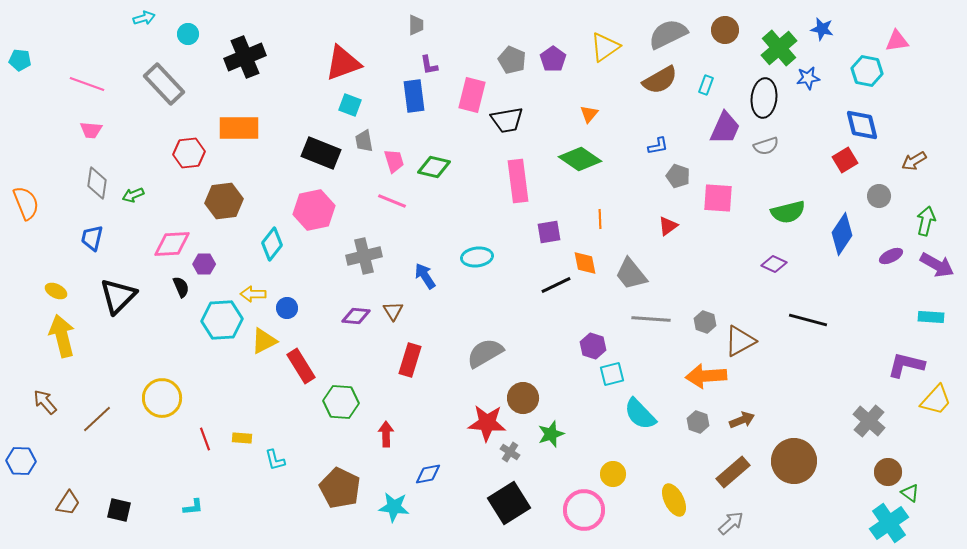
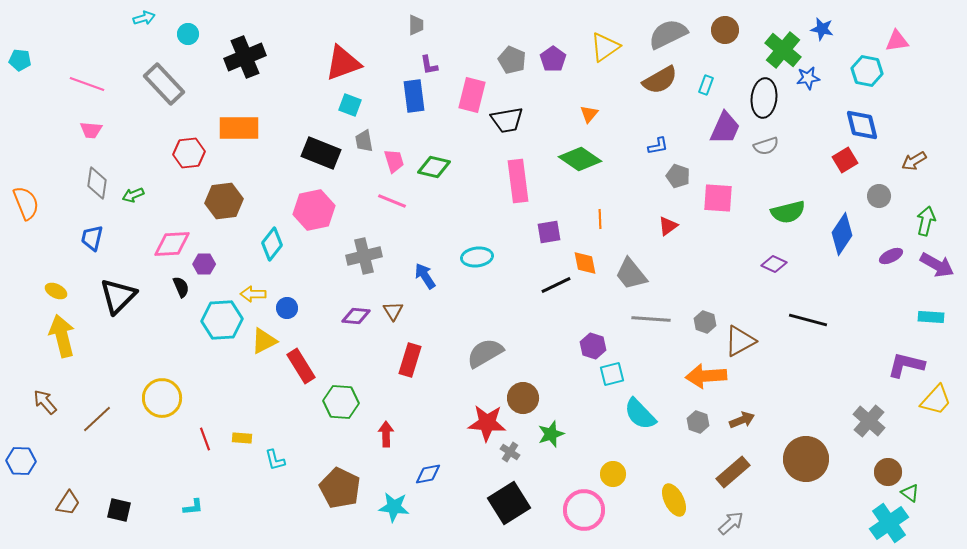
green cross at (779, 48): moved 4 px right, 2 px down; rotated 9 degrees counterclockwise
brown circle at (794, 461): moved 12 px right, 2 px up
